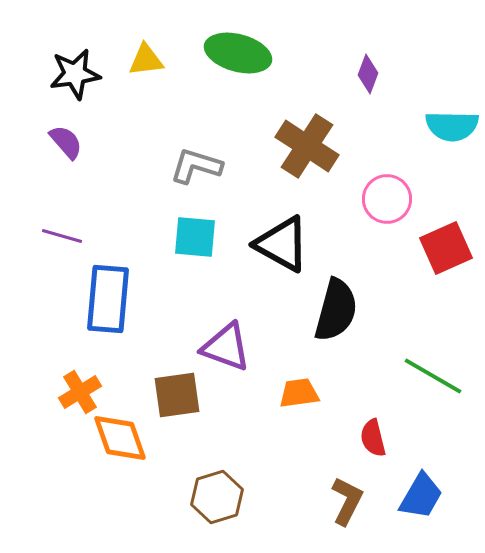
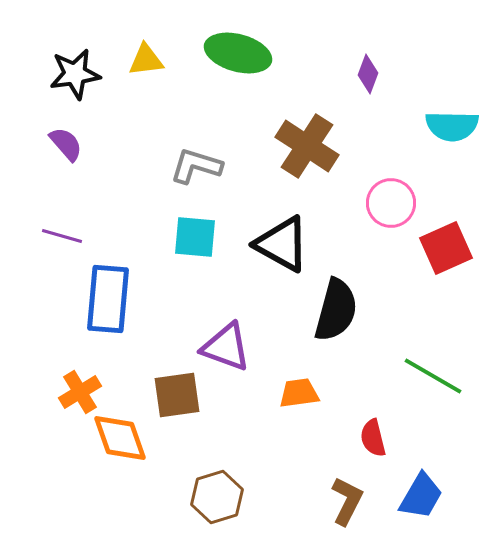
purple semicircle: moved 2 px down
pink circle: moved 4 px right, 4 px down
